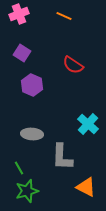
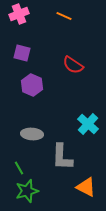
purple square: rotated 18 degrees counterclockwise
